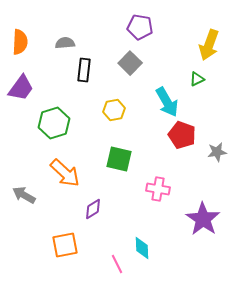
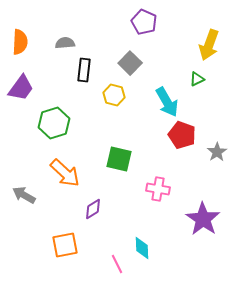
purple pentagon: moved 4 px right, 5 px up; rotated 15 degrees clockwise
yellow hexagon: moved 15 px up; rotated 25 degrees clockwise
gray star: rotated 24 degrees counterclockwise
